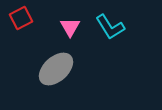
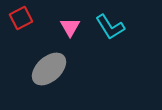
gray ellipse: moved 7 px left
